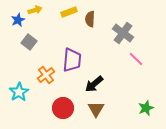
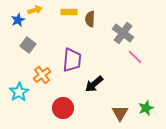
yellow rectangle: rotated 21 degrees clockwise
gray square: moved 1 px left, 3 px down
pink line: moved 1 px left, 2 px up
orange cross: moved 4 px left
brown triangle: moved 24 px right, 4 px down
